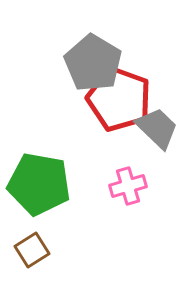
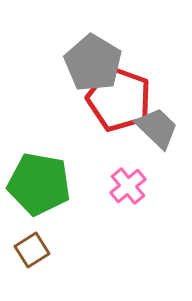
pink cross: rotated 24 degrees counterclockwise
